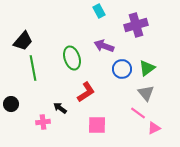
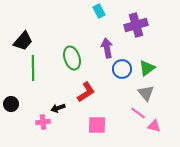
purple arrow: moved 3 px right, 2 px down; rotated 60 degrees clockwise
green line: rotated 10 degrees clockwise
black arrow: moved 2 px left; rotated 56 degrees counterclockwise
pink triangle: moved 2 px up; rotated 40 degrees clockwise
